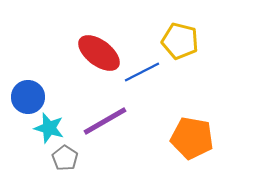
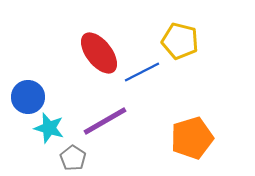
red ellipse: rotated 15 degrees clockwise
orange pentagon: rotated 27 degrees counterclockwise
gray pentagon: moved 8 px right
